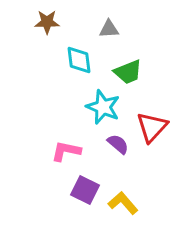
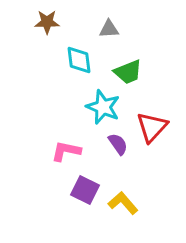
purple semicircle: rotated 15 degrees clockwise
